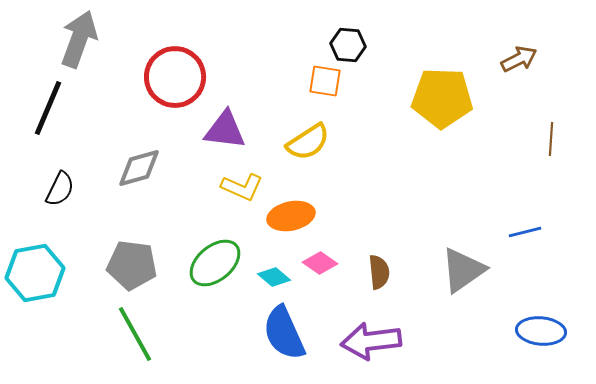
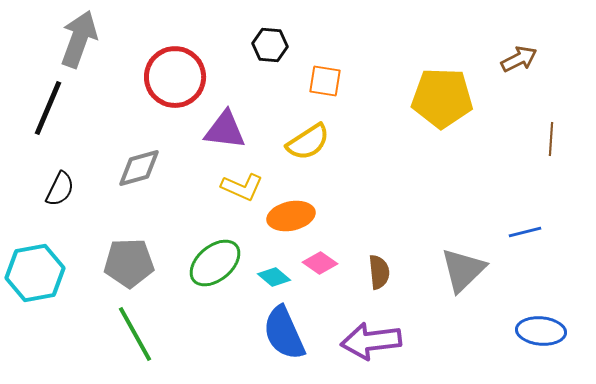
black hexagon: moved 78 px left
gray pentagon: moved 3 px left, 2 px up; rotated 9 degrees counterclockwise
gray triangle: rotated 9 degrees counterclockwise
